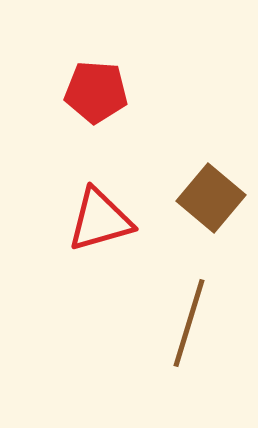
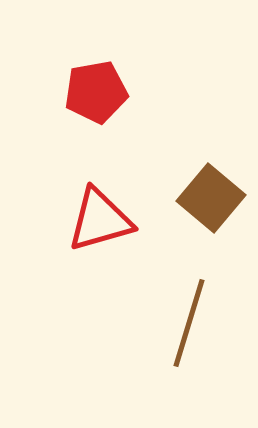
red pentagon: rotated 14 degrees counterclockwise
